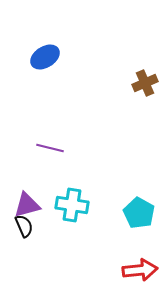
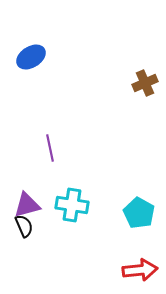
blue ellipse: moved 14 px left
purple line: rotated 64 degrees clockwise
